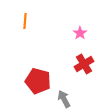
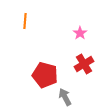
red pentagon: moved 7 px right, 6 px up
gray arrow: moved 1 px right, 2 px up
